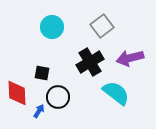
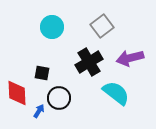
black cross: moved 1 px left
black circle: moved 1 px right, 1 px down
